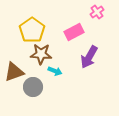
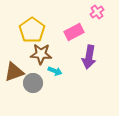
purple arrow: rotated 20 degrees counterclockwise
gray circle: moved 4 px up
